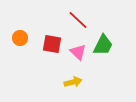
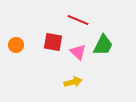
red line: rotated 20 degrees counterclockwise
orange circle: moved 4 px left, 7 px down
red square: moved 1 px right, 2 px up
